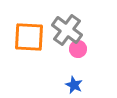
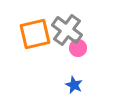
orange square: moved 6 px right, 3 px up; rotated 16 degrees counterclockwise
pink circle: moved 1 px up
